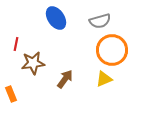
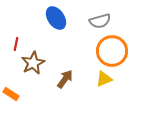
orange circle: moved 1 px down
brown star: rotated 20 degrees counterclockwise
orange rectangle: rotated 35 degrees counterclockwise
